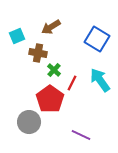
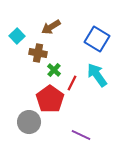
cyan square: rotated 21 degrees counterclockwise
cyan arrow: moved 3 px left, 5 px up
